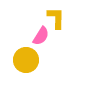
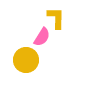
pink semicircle: moved 1 px right, 1 px down
